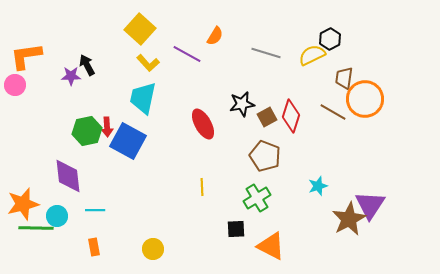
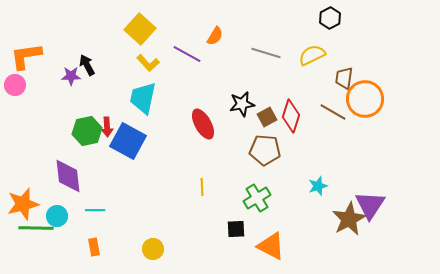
black hexagon: moved 21 px up
brown pentagon: moved 6 px up; rotated 16 degrees counterclockwise
